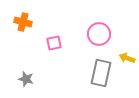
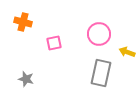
yellow arrow: moved 6 px up
